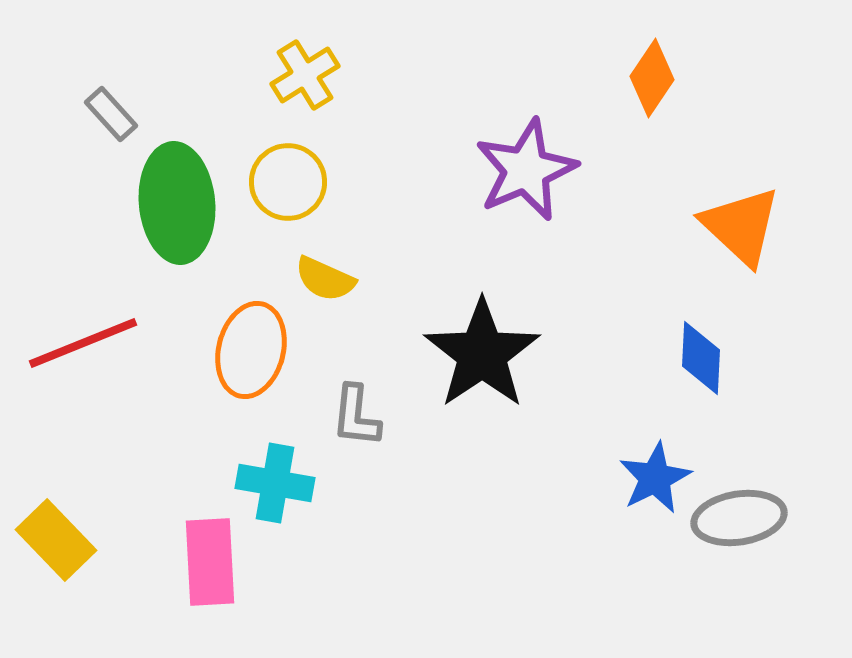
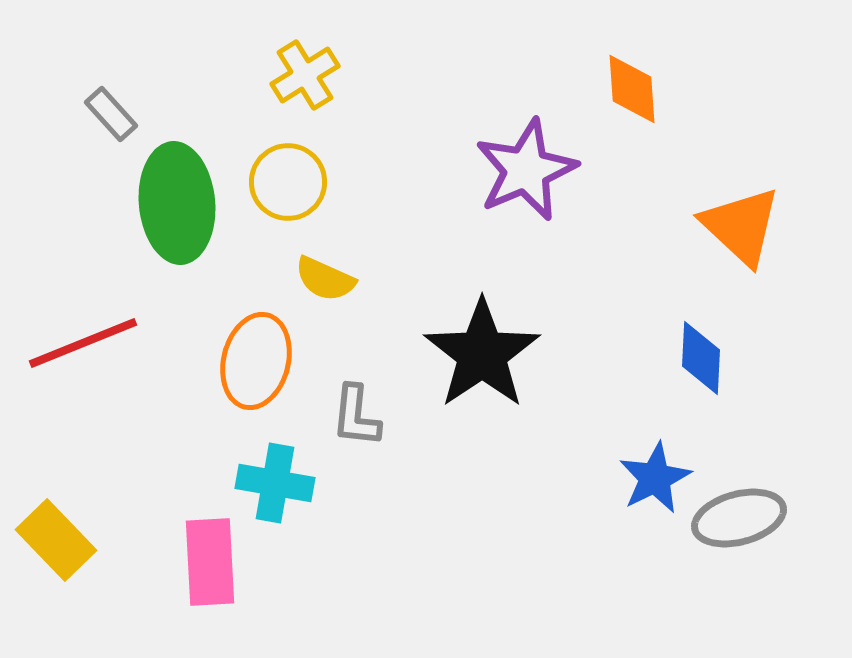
orange diamond: moved 20 px left, 11 px down; rotated 38 degrees counterclockwise
orange ellipse: moved 5 px right, 11 px down
gray ellipse: rotated 6 degrees counterclockwise
